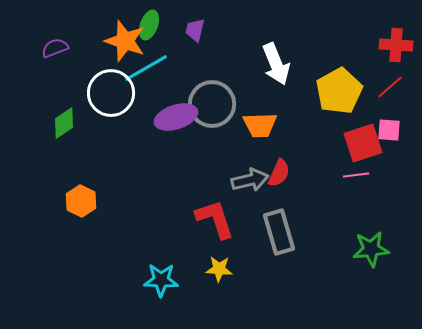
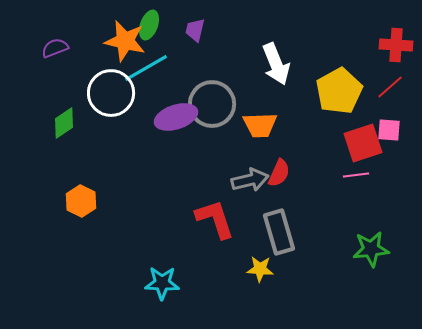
orange star: rotated 6 degrees counterclockwise
yellow star: moved 41 px right
cyan star: moved 1 px right, 3 px down
